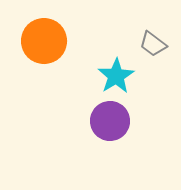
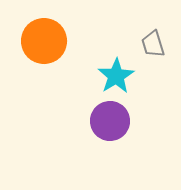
gray trapezoid: rotated 36 degrees clockwise
